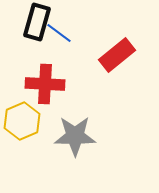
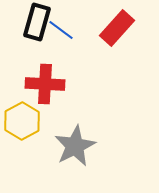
blue line: moved 2 px right, 3 px up
red rectangle: moved 27 px up; rotated 9 degrees counterclockwise
yellow hexagon: rotated 6 degrees counterclockwise
gray star: moved 10 px down; rotated 27 degrees counterclockwise
